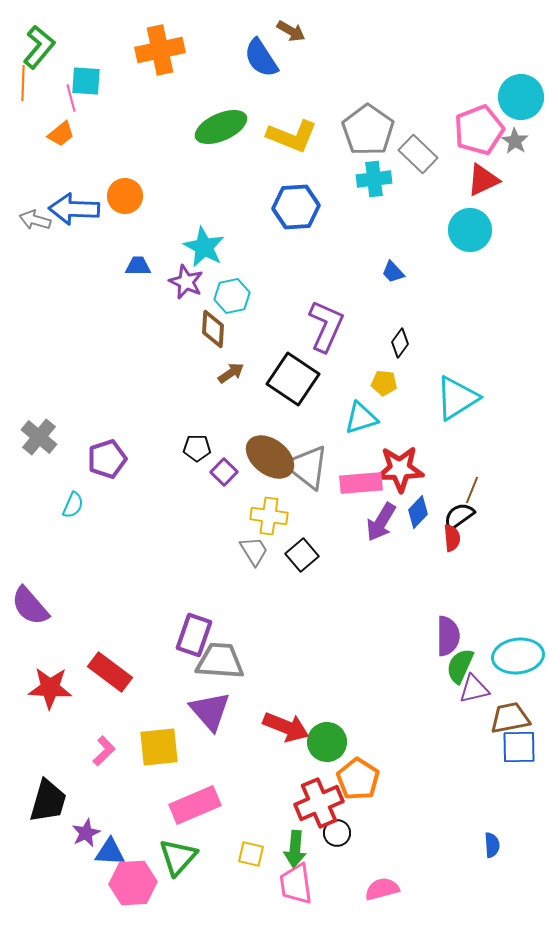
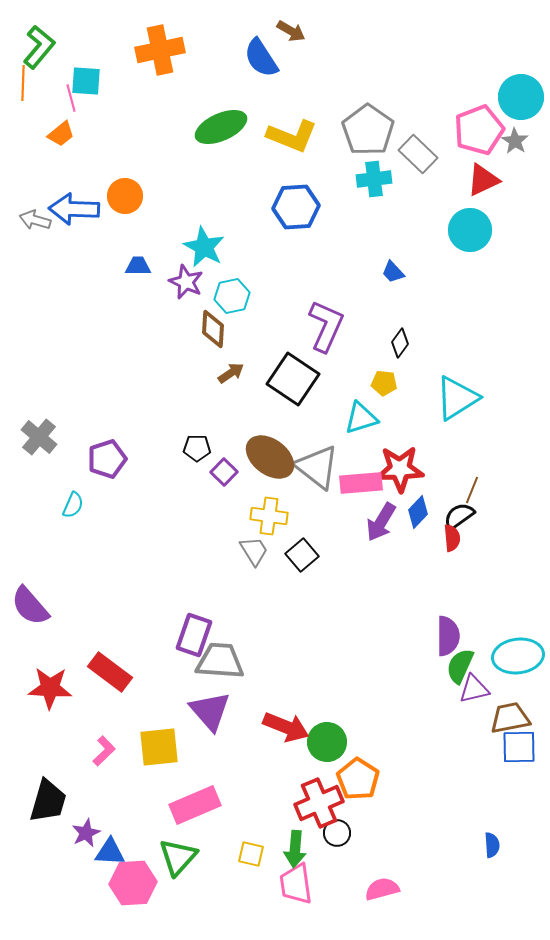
gray triangle at (307, 467): moved 10 px right
